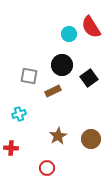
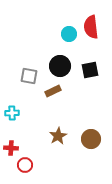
red semicircle: rotated 25 degrees clockwise
black circle: moved 2 px left, 1 px down
black square: moved 1 px right, 8 px up; rotated 24 degrees clockwise
cyan cross: moved 7 px left, 1 px up; rotated 16 degrees clockwise
red circle: moved 22 px left, 3 px up
